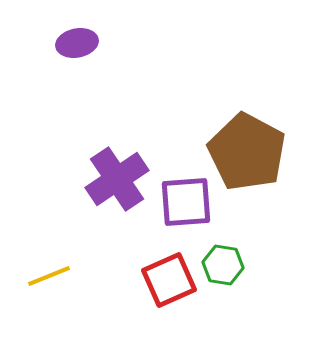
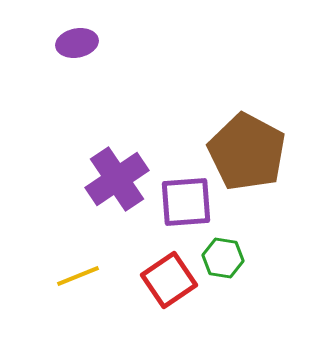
green hexagon: moved 7 px up
yellow line: moved 29 px right
red square: rotated 10 degrees counterclockwise
